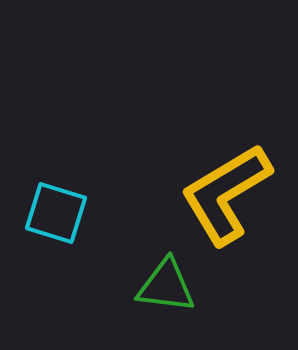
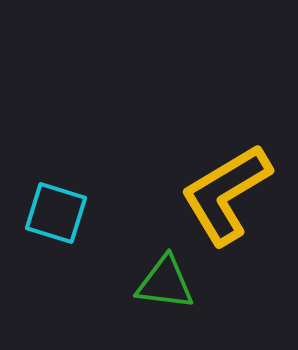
green triangle: moved 1 px left, 3 px up
